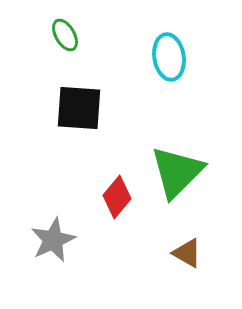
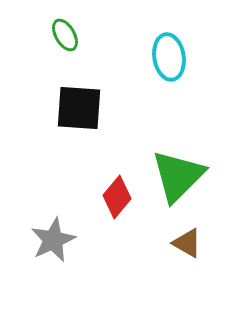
green triangle: moved 1 px right, 4 px down
brown triangle: moved 10 px up
